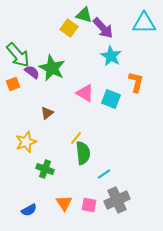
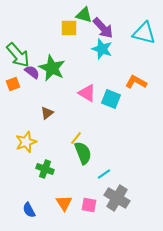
cyan triangle: moved 10 px down; rotated 15 degrees clockwise
yellow square: rotated 36 degrees counterclockwise
cyan star: moved 9 px left, 7 px up; rotated 10 degrees counterclockwise
orange L-shape: rotated 75 degrees counterclockwise
pink triangle: moved 2 px right
green semicircle: rotated 15 degrees counterclockwise
gray cross: moved 2 px up; rotated 35 degrees counterclockwise
blue semicircle: rotated 91 degrees clockwise
